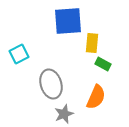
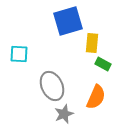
blue square: rotated 12 degrees counterclockwise
cyan square: rotated 30 degrees clockwise
gray ellipse: moved 1 px right, 2 px down; rotated 8 degrees counterclockwise
